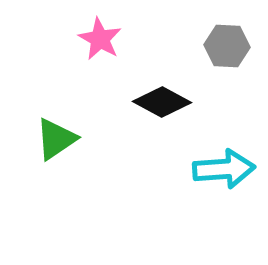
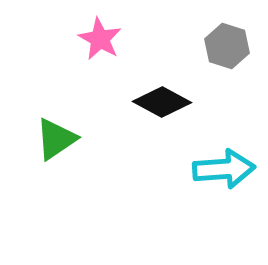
gray hexagon: rotated 15 degrees clockwise
